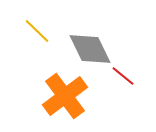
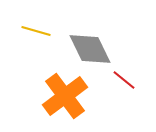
yellow line: moved 1 px left; rotated 28 degrees counterclockwise
red line: moved 1 px right, 4 px down
